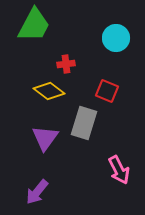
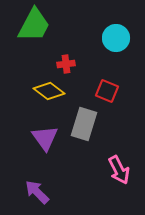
gray rectangle: moved 1 px down
purple triangle: rotated 12 degrees counterclockwise
purple arrow: rotated 96 degrees clockwise
